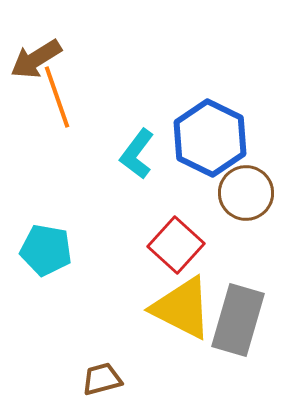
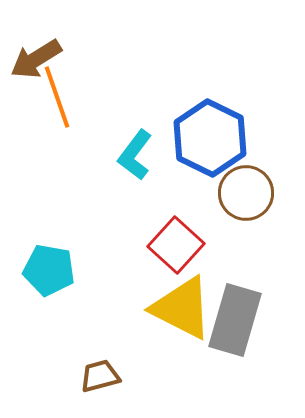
cyan L-shape: moved 2 px left, 1 px down
cyan pentagon: moved 3 px right, 20 px down
gray rectangle: moved 3 px left
brown trapezoid: moved 2 px left, 3 px up
